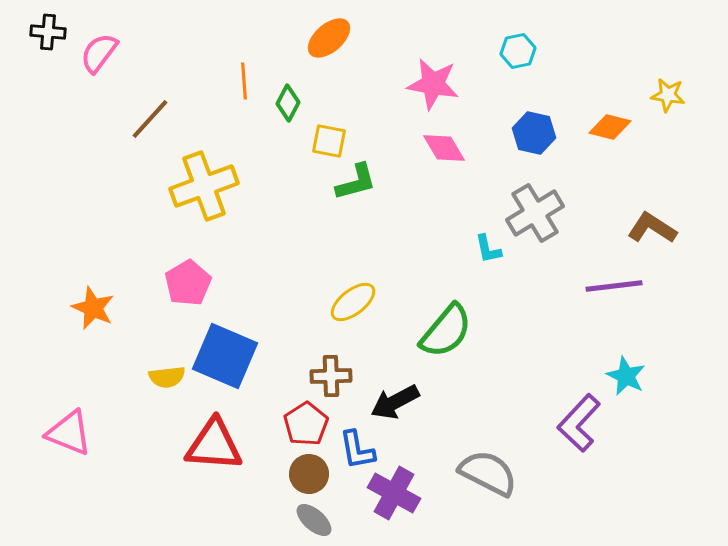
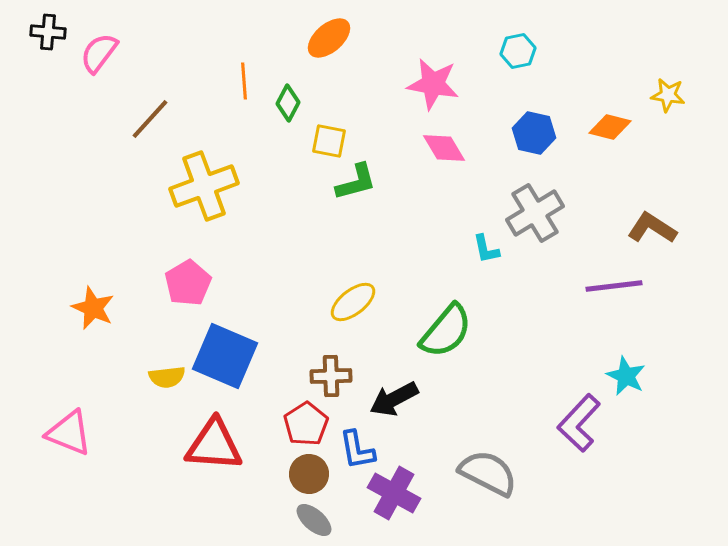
cyan L-shape: moved 2 px left
black arrow: moved 1 px left, 3 px up
